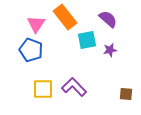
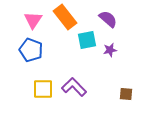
pink triangle: moved 3 px left, 4 px up
